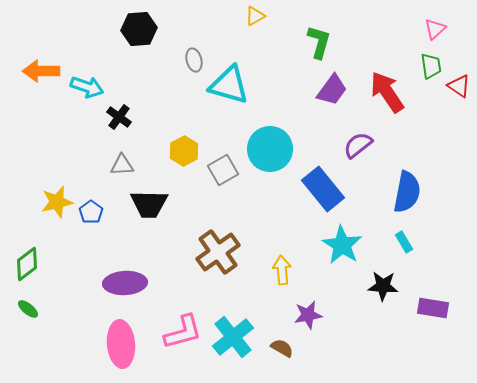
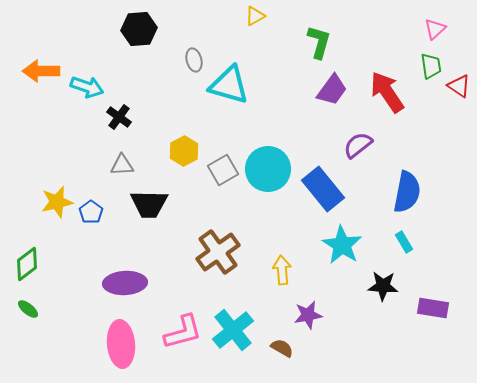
cyan circle: moved 2 px left, 20 px down
cyan cross: moved 7 px up
